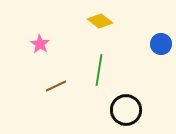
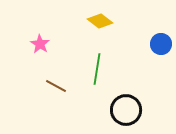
green line: moved 2 px left, 1 px up
brown line: rotated 55 degrees clockwise
